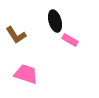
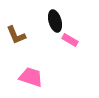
brown L-shape: rotated 10 degrees clockwise
pink trapezoid: moved 5 px right, 3 px down
